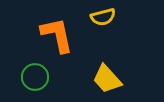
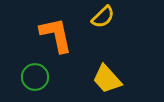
yellow semicircle: rotated 30 degrees counterclockwise
orange L-shape: moved 1 px left
